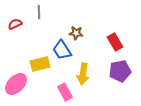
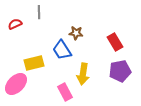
yellow rectangle: moved 6 px left, 1 px up
